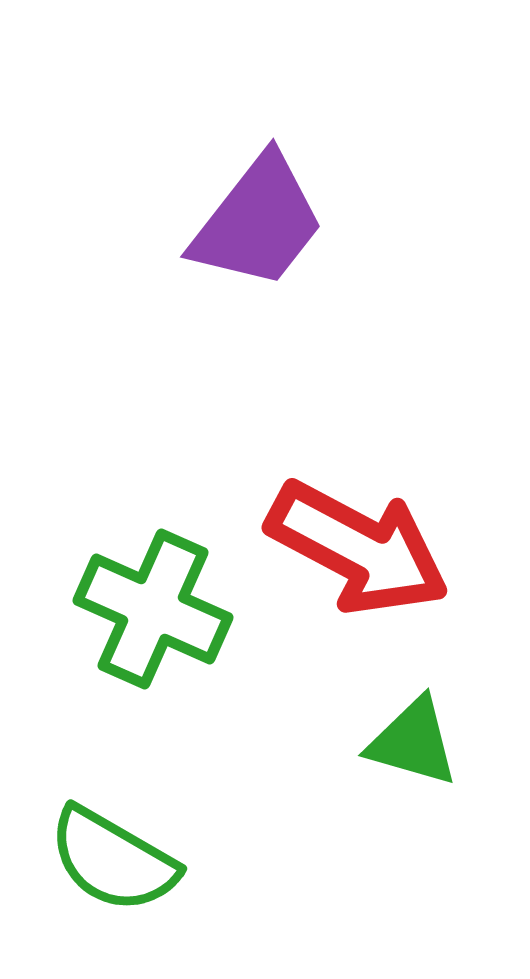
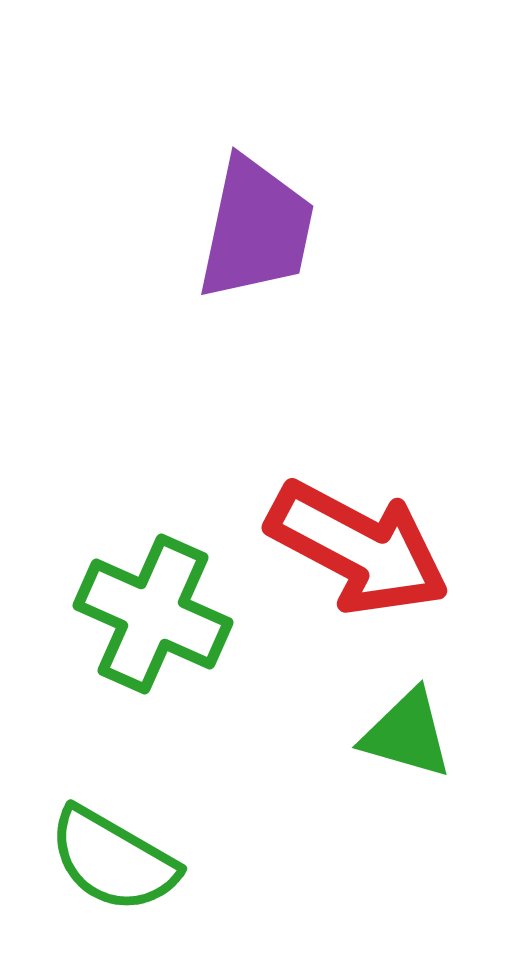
purple trapezoid: moved 2 px left, 7 px down; rotated 26 degrees counterclockwise
green cross: moved 5 px down
green triangle: moved 6 px left, 8 px up
